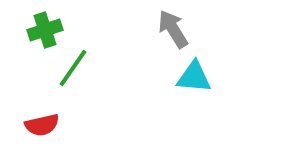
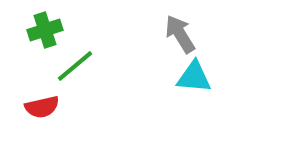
gray arrow: moved 7 px right, 5 px down
green line: moved 2 px right, 2 px up; rotated 15 degrees clockwise
red semicircle: moved 18 px up
